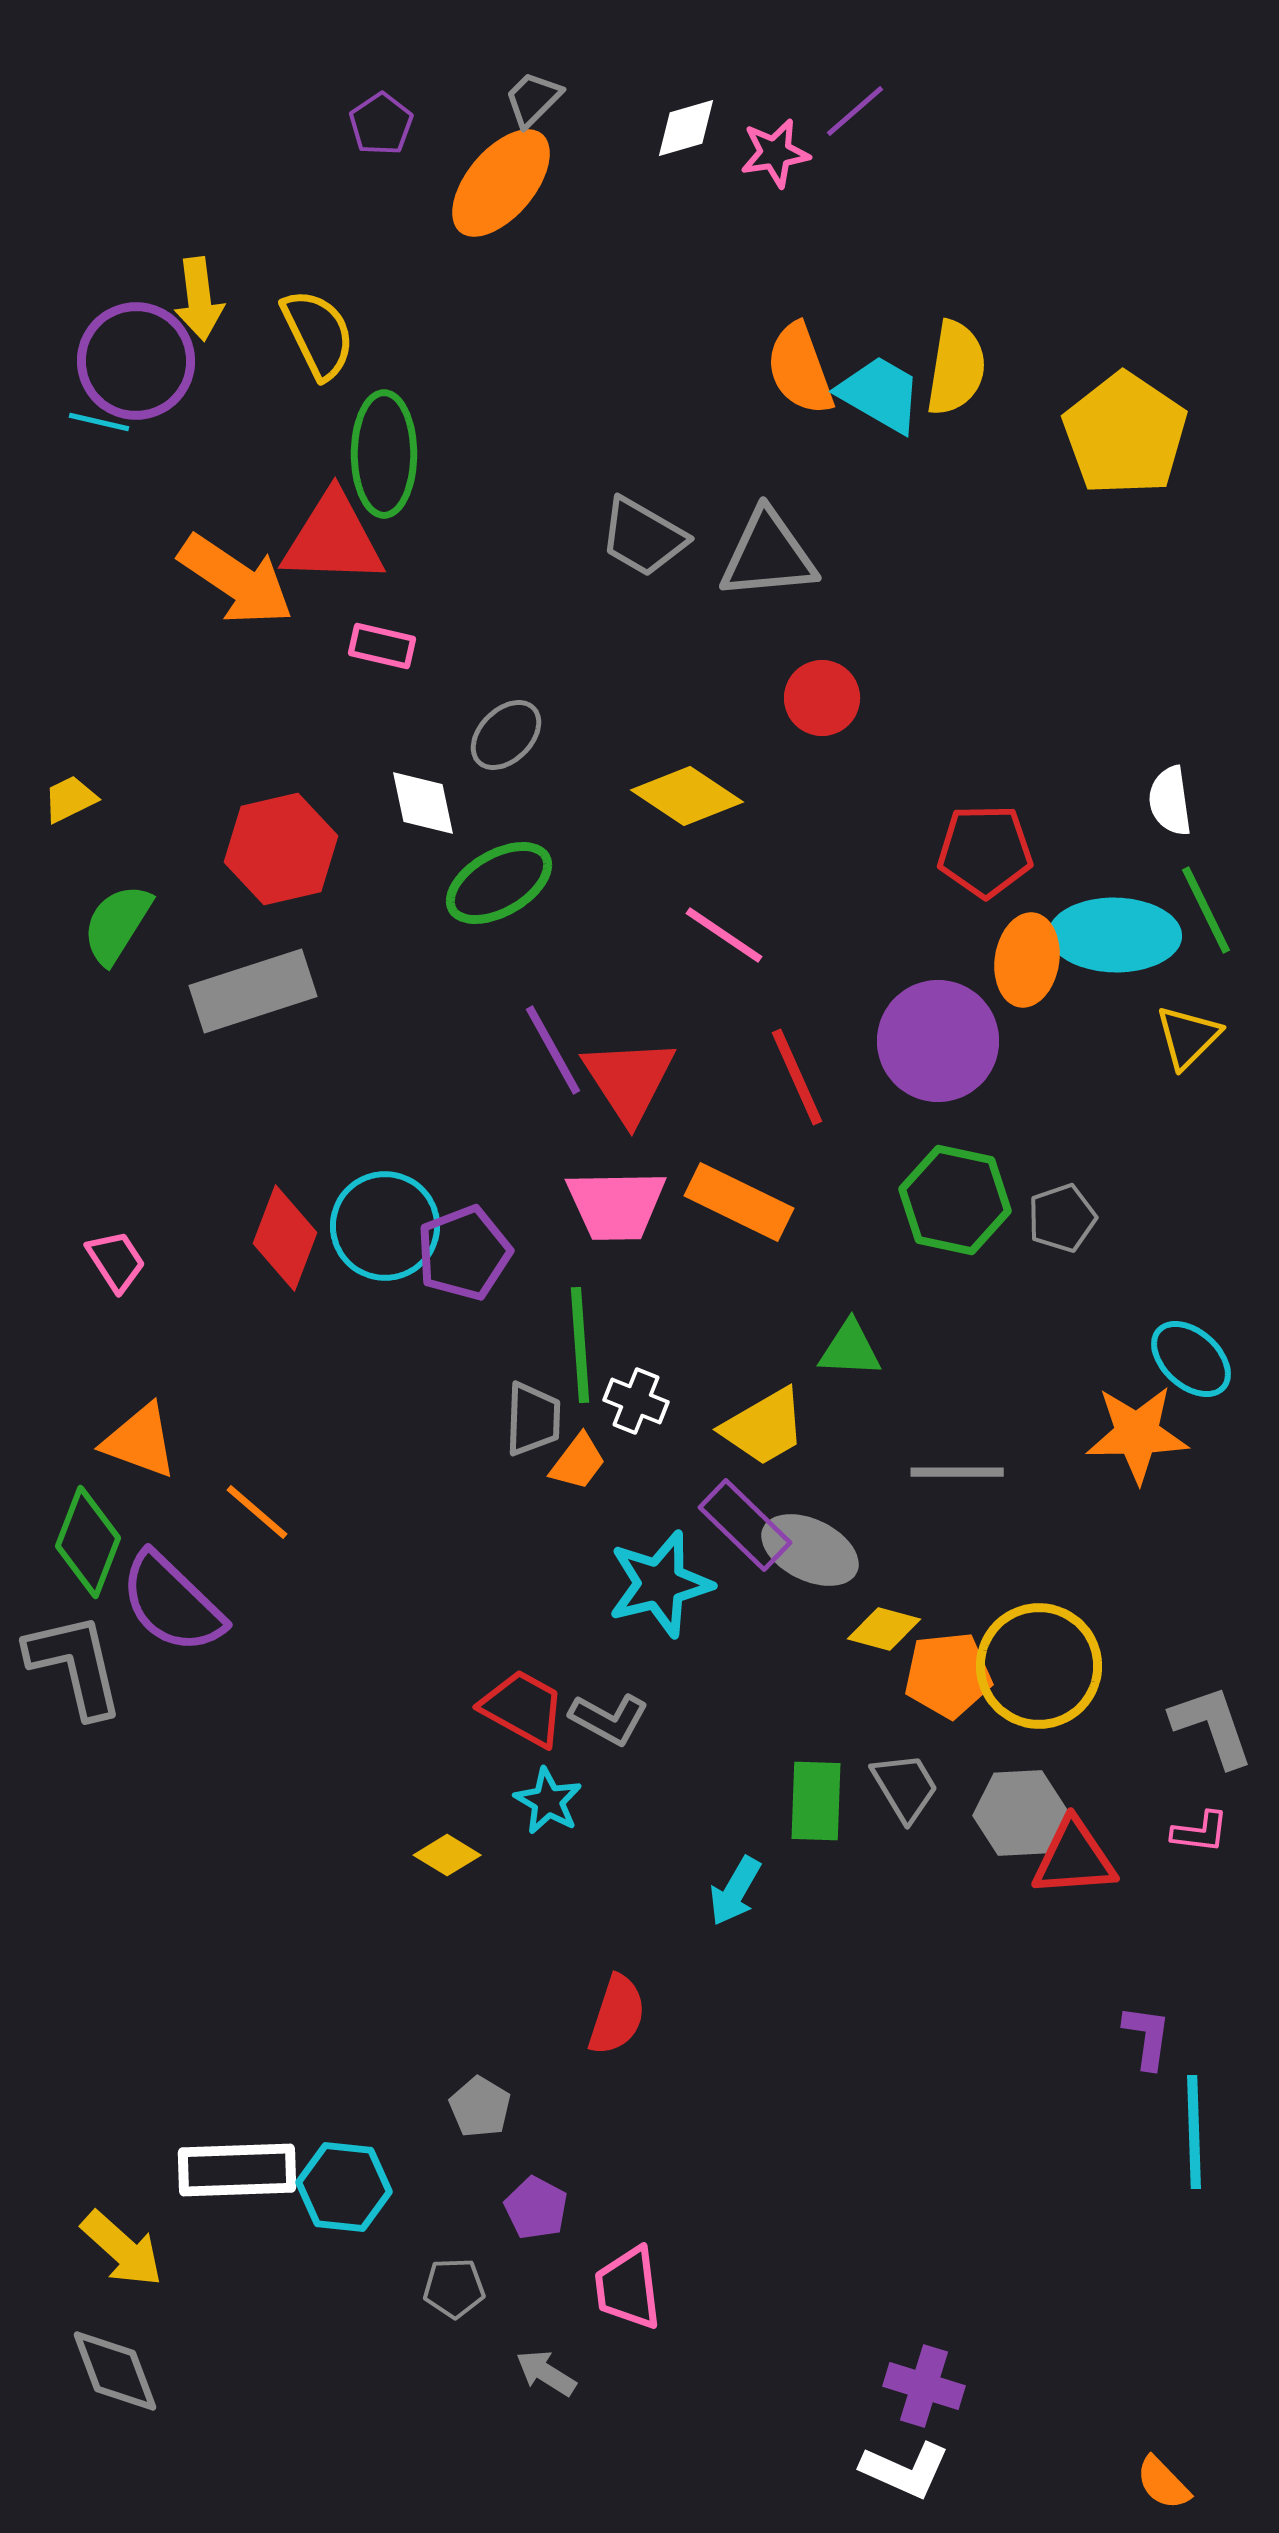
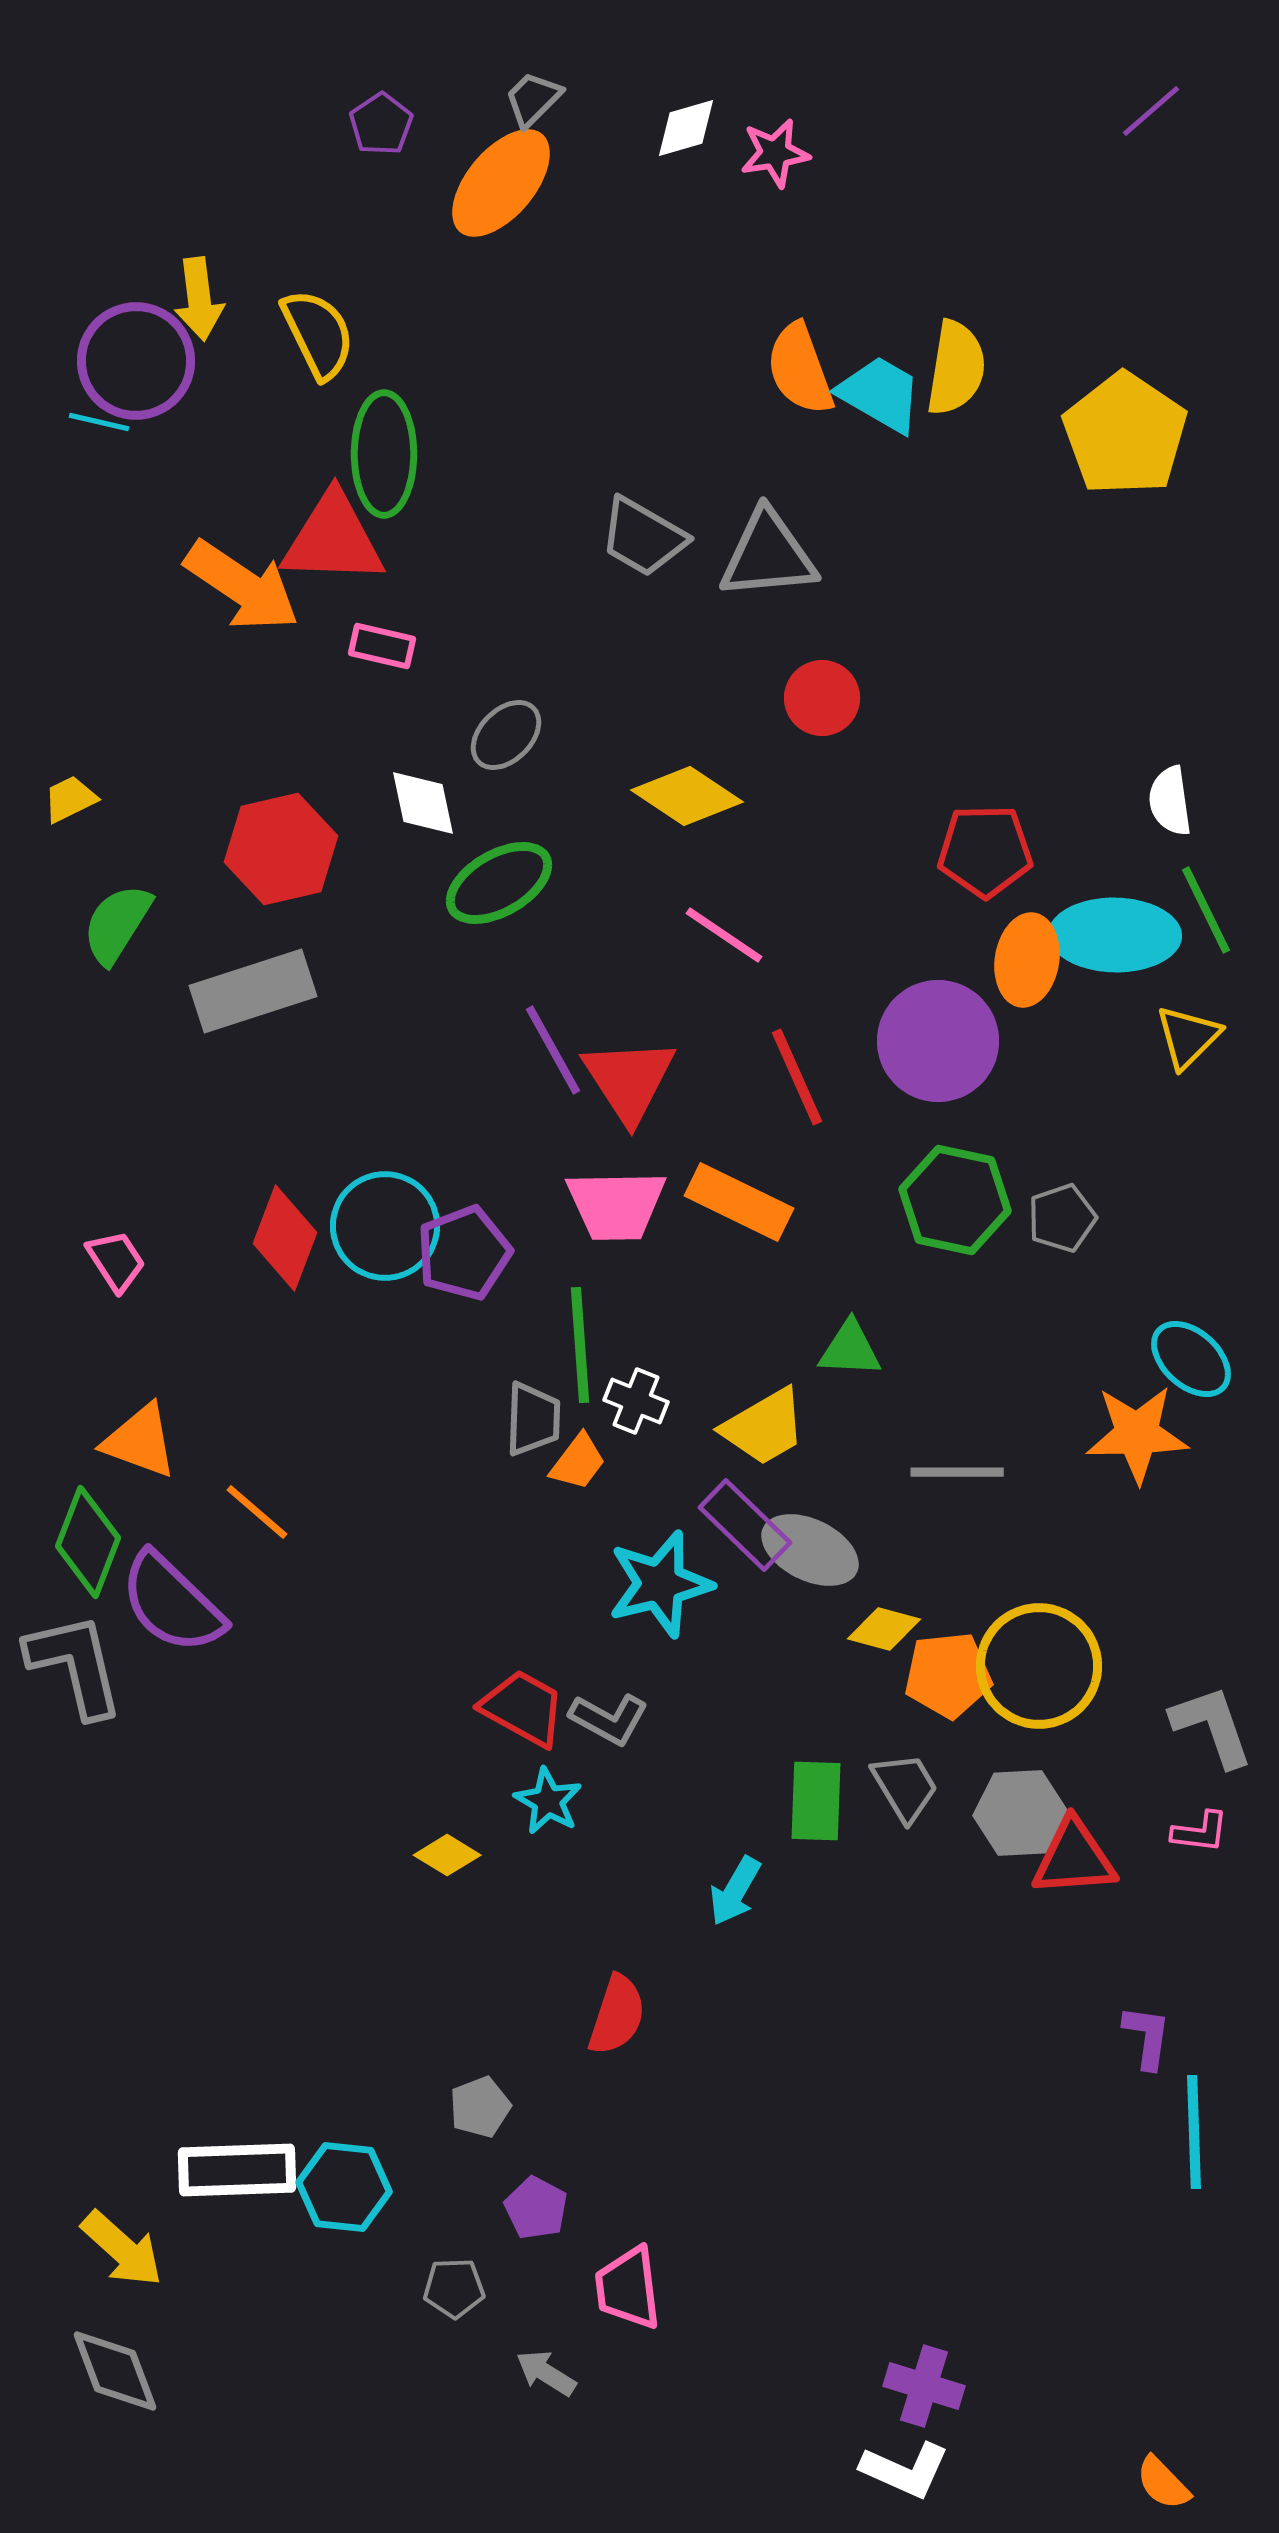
purple line at (855, 111): moved 296 px right
orange arrow at (236, 580): moved 6 px right, 6 px down
gray pentagon at (480, 2107): rotated 20 degrees clockwise
